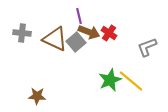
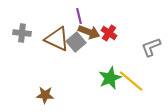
brown triangle: moved 2 px right
gray L-shape: moved 4 px right
green star: moved 2 px up
brown star: moved 8 px right, 1 px up
